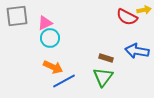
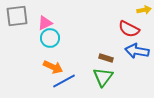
red semicircle: moved 2 px right, 12 px down
